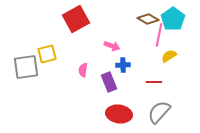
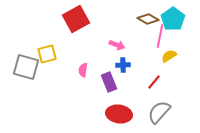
pink line: moved 1 px right, 1 px down
pink arrow: moved 5 px right, 1 px up
gray square: rotated 24 degrees clockwise
red line: rotated 49 degrees counterclockwise
